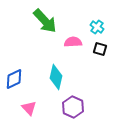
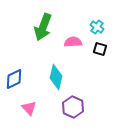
green arrow: moved 2 px left, 6 px down; rotated 64 degrees clockwise
